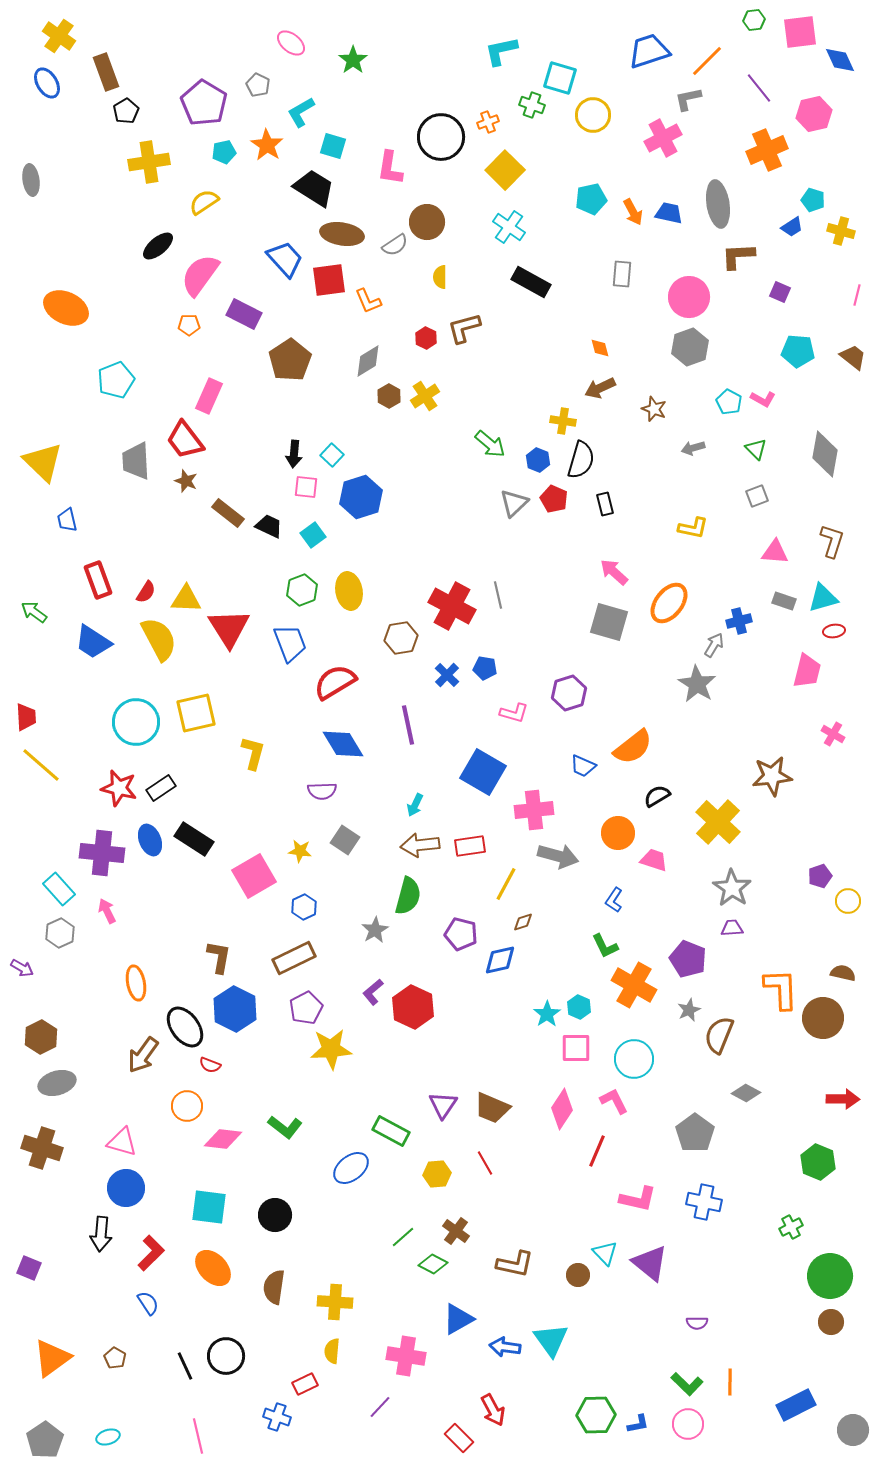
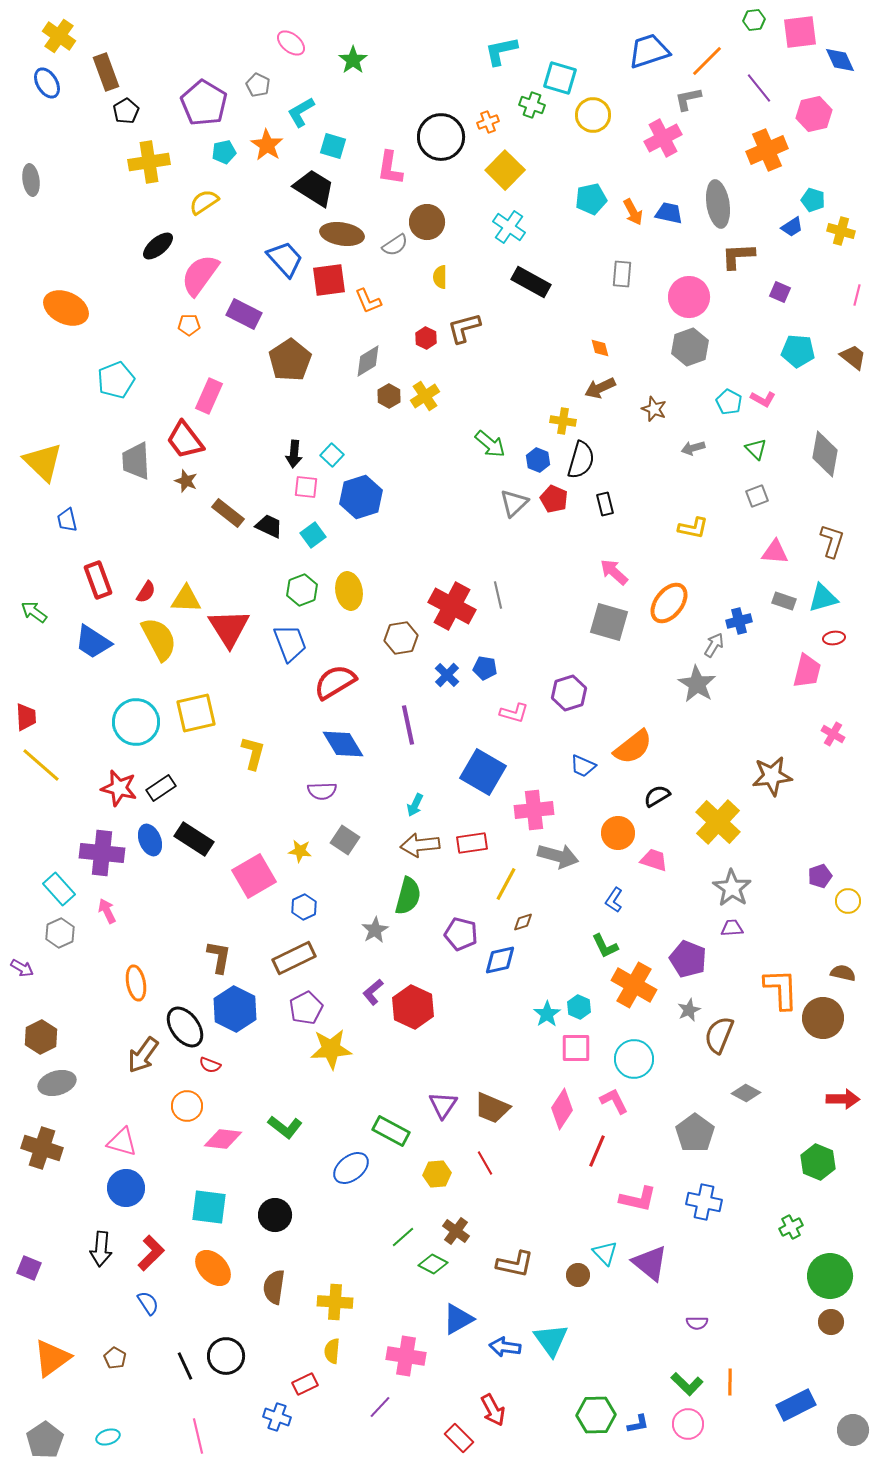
red ellipse at (834, 631): moved 7 px down
red rectangle at (470, 846): moved 2 px right, 3 px up
black arrow at (101, 1234): moved 15 px down
